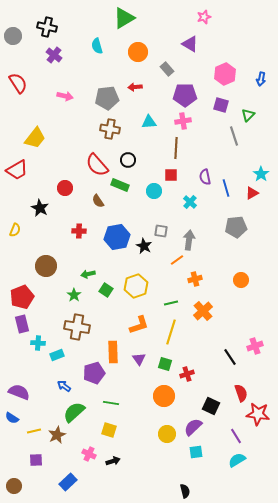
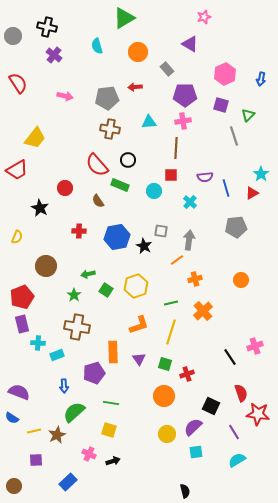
purple semicircle at (205, 177): rotated 84 degrees counterclockwise
yellow semicircle at (15, 230): moved 2 px right, 7 px down
blue arrow at (64, 386): rotated 128 degrees counterclockwise
purple line at (236, 436): moved 2 px left, 4 px up
